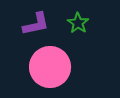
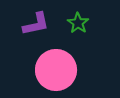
pink circle: moved 6 px right, 3 px down
